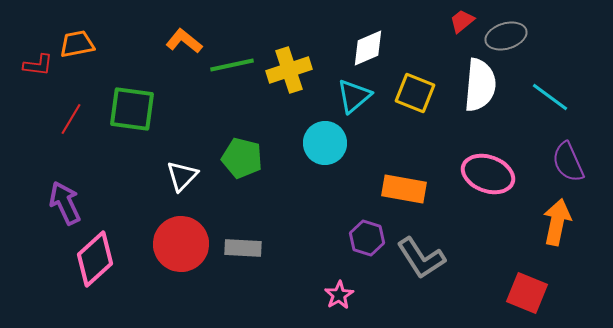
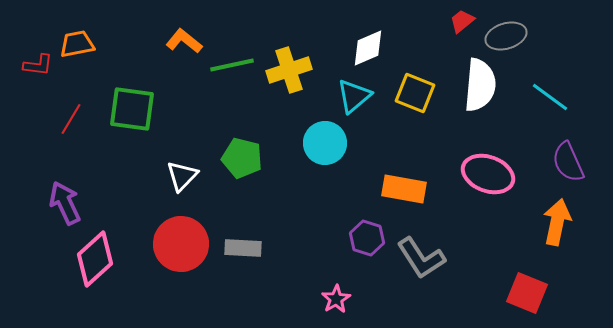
pink star: moved 3 px left, 4 px down
